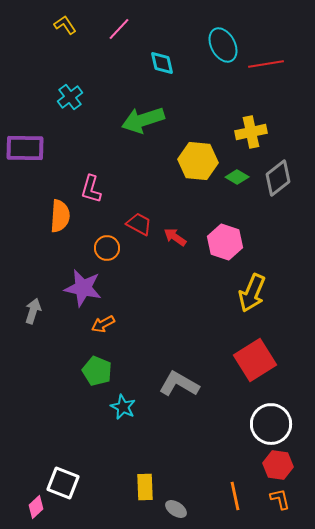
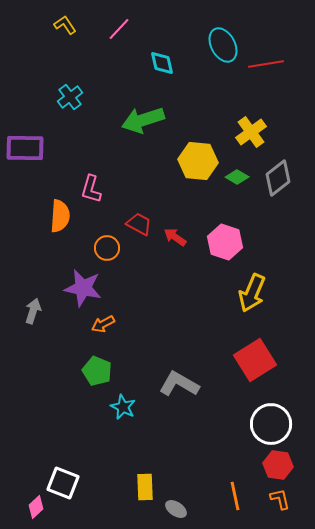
yellow cross: rotated 24 degrees counterclockwise
